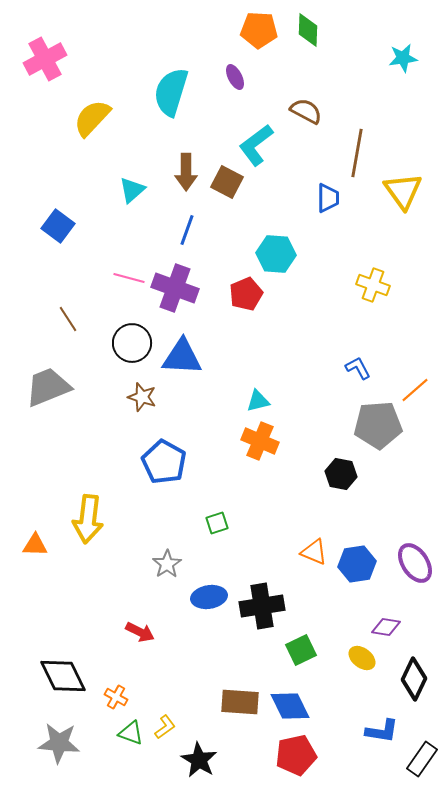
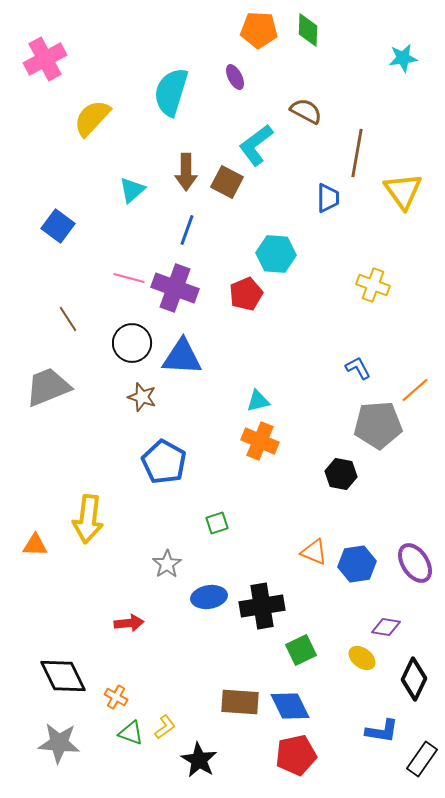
red arrow at (140, 632): moved 11 px left, 9 px up; rotated 32 degrees counterclockwise
